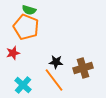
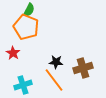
green semicircle: rotated 80 degrees counterclockwise
red star: rotated 24 degrees counterclockwise
cyan cross: rotated 30 degrees clockwise
